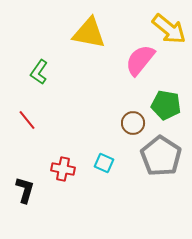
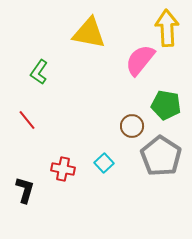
yellow arrow: moved 2 px left, 1 px up; rotated 132 degrees counterclockwise
brown circle: moved 1 px left, 3 px down
cyan square: rotated 24 degrees clockwise
